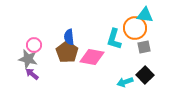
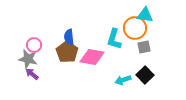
cyan arrow: moved 2 px left, 2 px up
